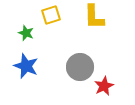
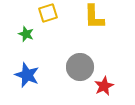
yellow square: moved 3 px left, 2 px up
green star: moved 1 px down
blue star: moved 1 px right, 9 px down
